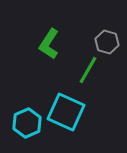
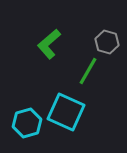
green L-shape: rotated 16 degrees clockwise
green line: moved 1 px down
cyan hexagon: rotated 8 degrees clockwise
